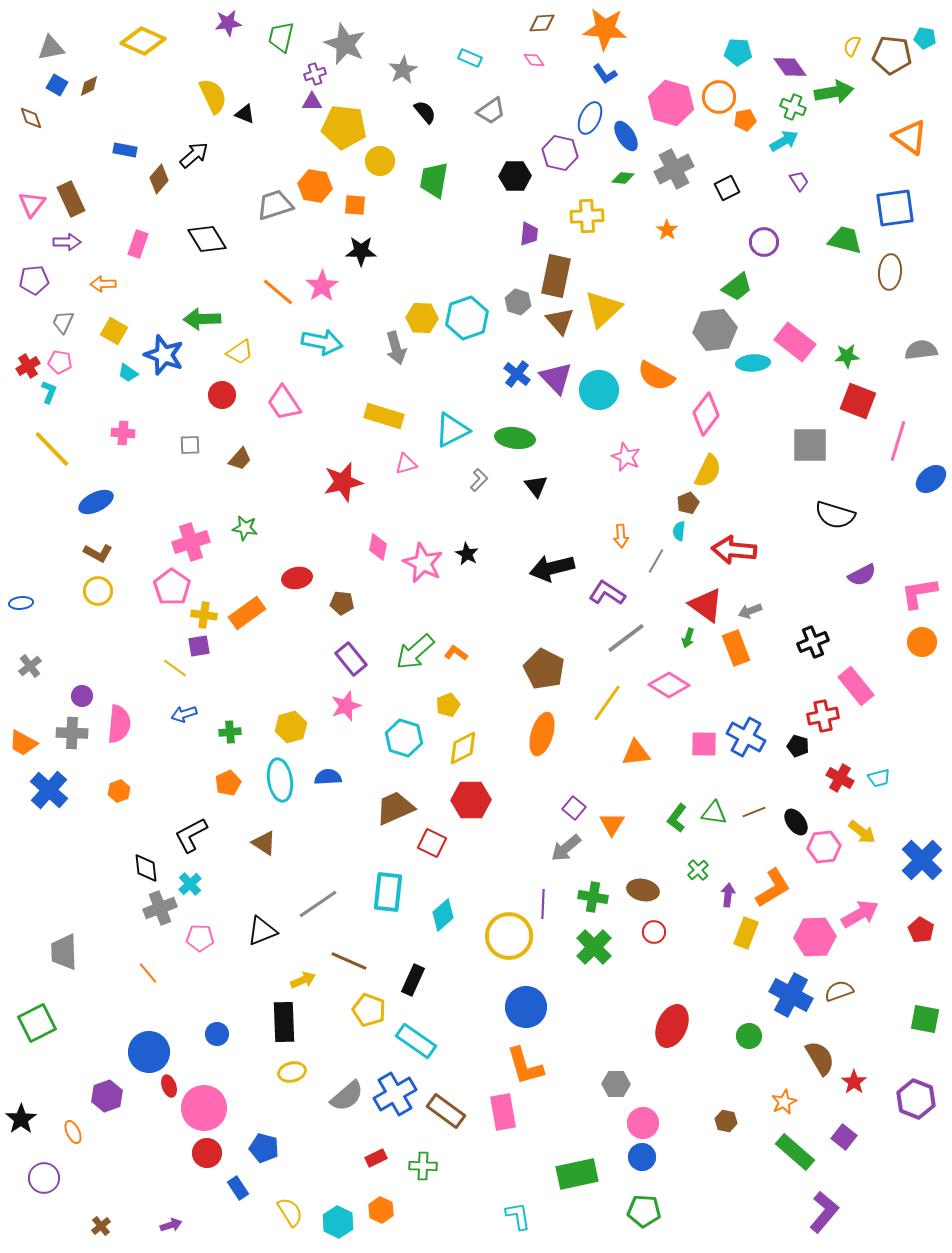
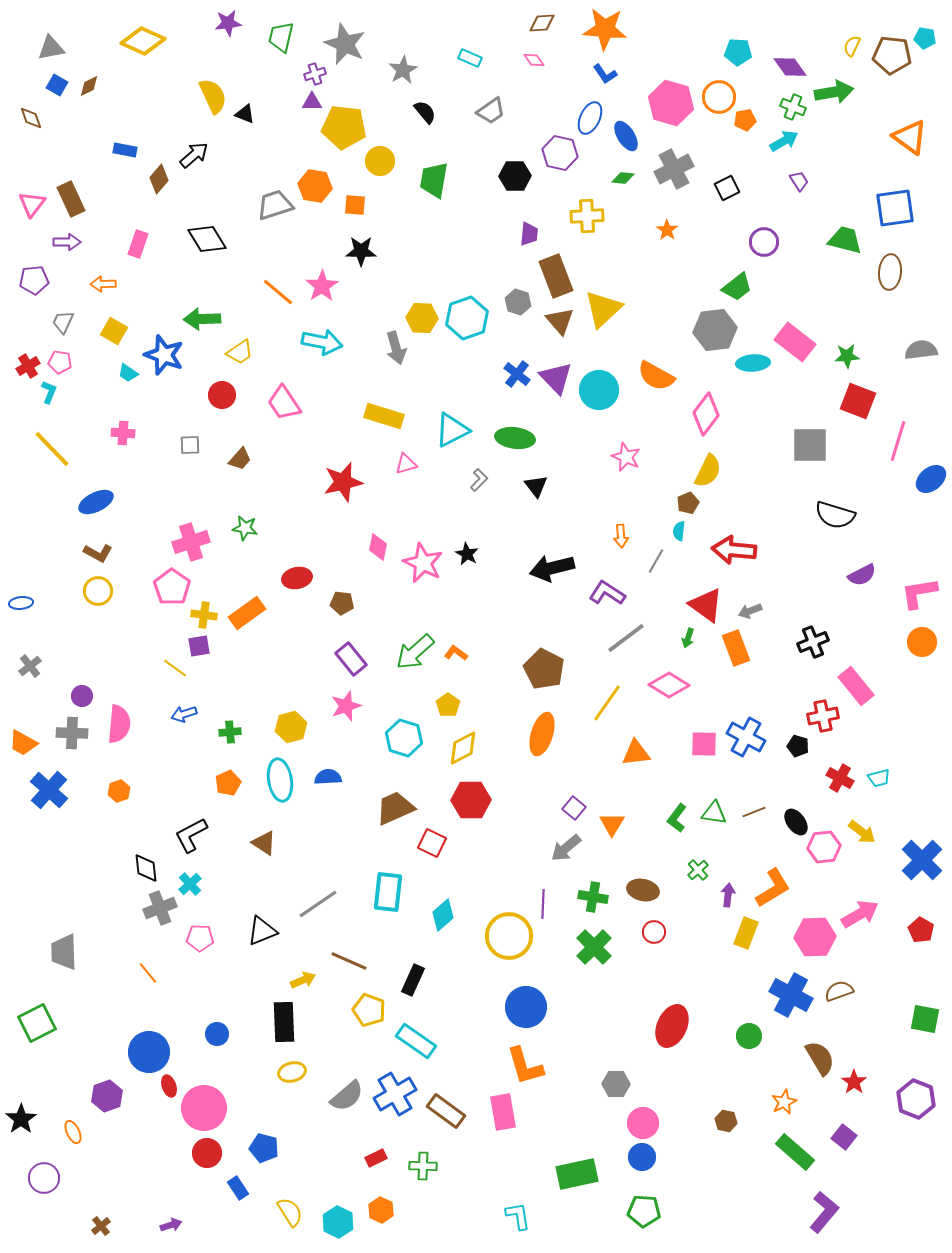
brown rectangle at (556, 276): rotated 33 degrees counterclockwise
yellow pentagon at (448, 705): rotated 15 degrees counterclockwise
